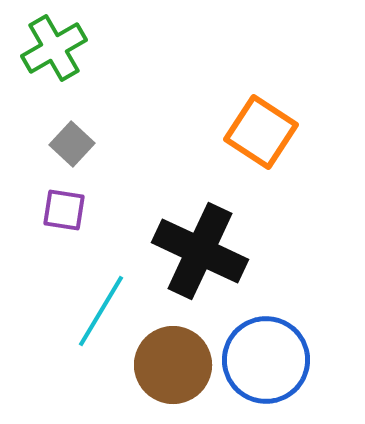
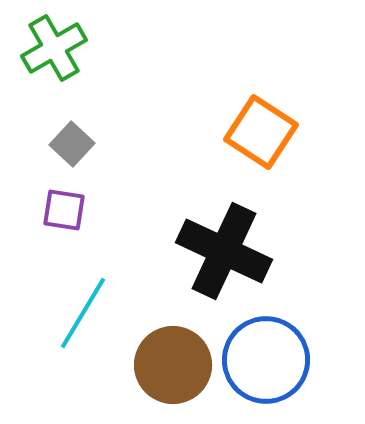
black cross: moved 24 px right
cyan line: moved 18 px left, 2 px down
